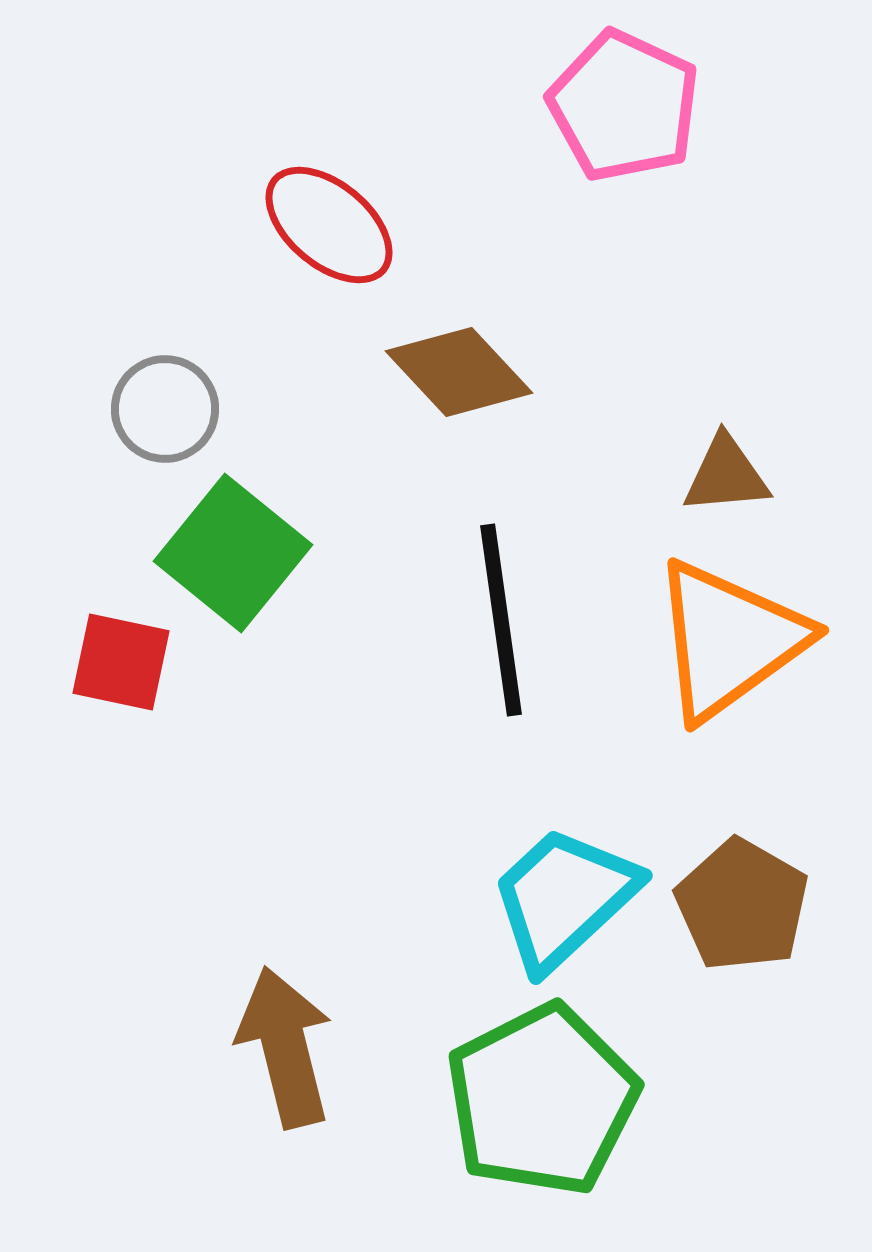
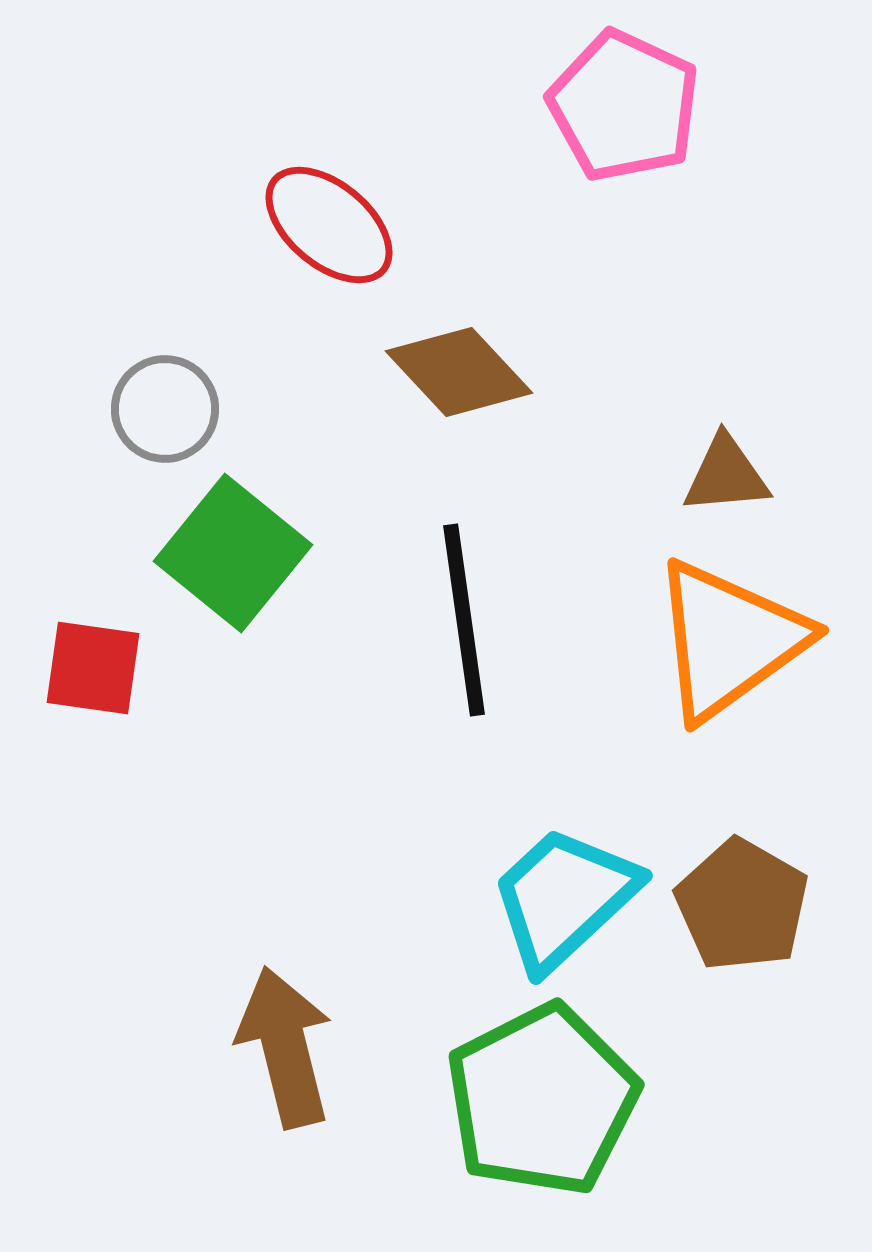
black line: moved 37 px left
red square: moved 28 px left, 6 px down; rotated 4 degrees counterclockwise
